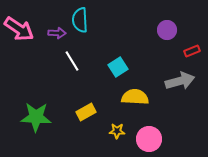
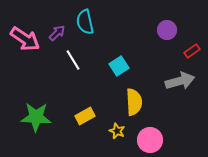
cyan semicircle: moved 5 px right, 2 px down; rotated 10 degrees counterclockwise
pink arrow: moved 6 px right, 10 px down
purple arrow: rotated 48 degrees counterclockwise
red rectangle: rotated 14 degrees counterclockwise
white line: moved 1 px right, 1 px up
cyan square: moved 1 px right, 1 px up
yellow semicircle: moved 1 px left, 5 px down; rotated 84 degrees clockwise
yellow rectangle: moved 1 px left, 4 px down
yellow star: rotated 21 degrees clockwise
pink circle: moved 1 px right, 1 px down
